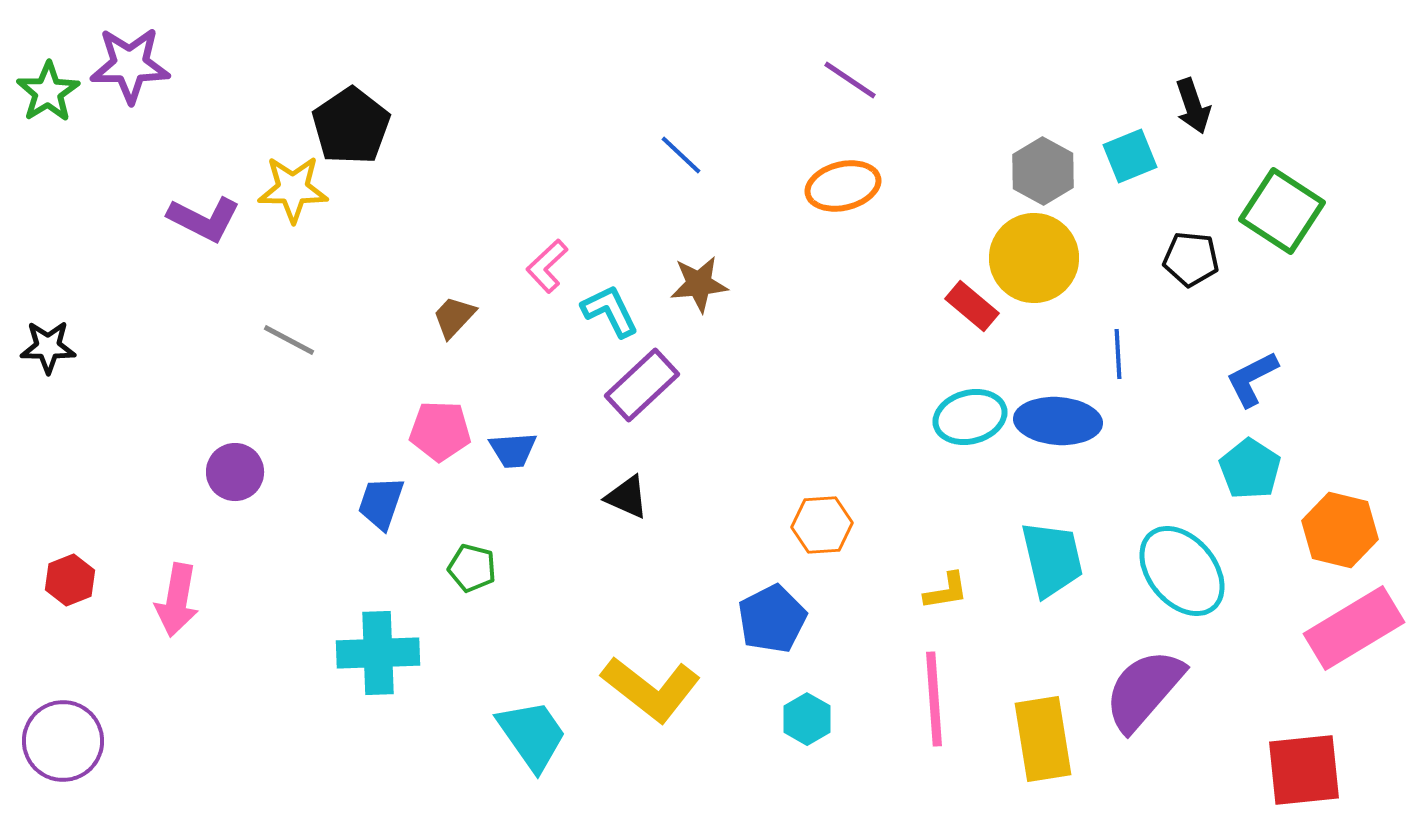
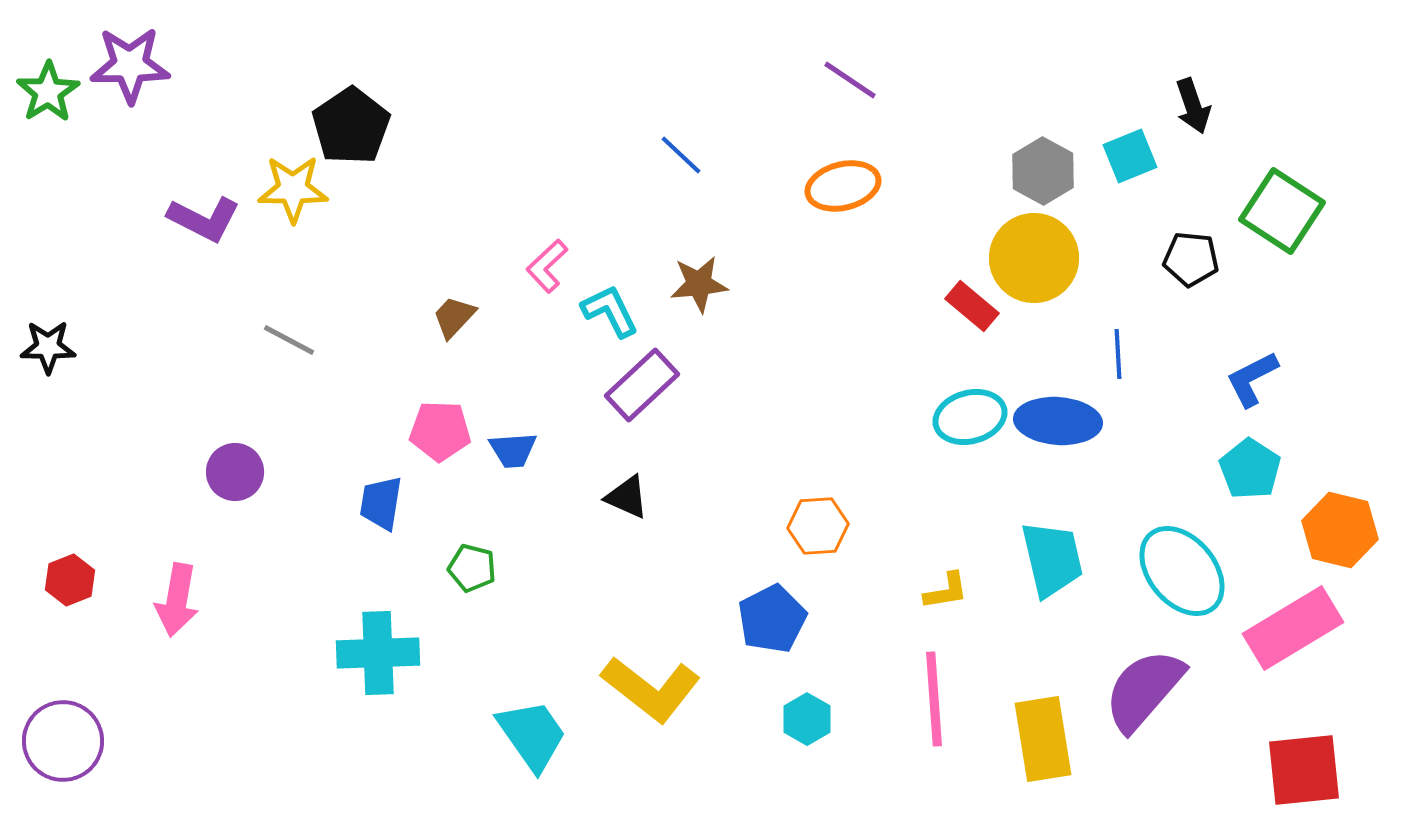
blue trapezoid at (381, 503): rotated 10 degrees counterclockwise
orange hexagon at (822, 525): moved 4 px left, 1 px down
pink rectangle at (1354, 628): moved 61 px left
